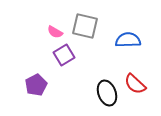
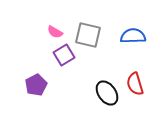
gray square: moved 3 px right, 9 px down
blue semicircle: moved 5 px right, 4 px up
red semicircle: rotated 30 degrees clockwise
black ellipse: rotated 15 degrees counterclockwise
